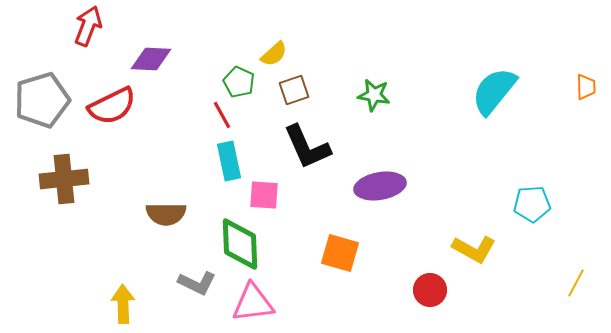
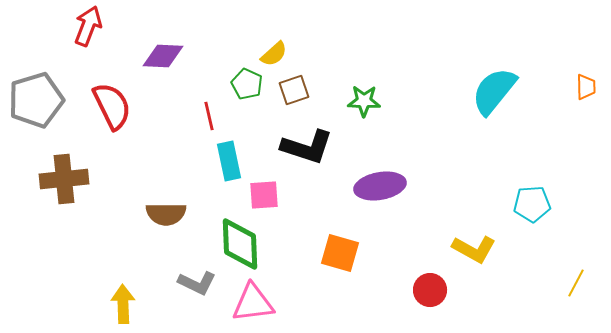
purple diamond: moved 12 px right, 3 px up
green pentagon: moved 8 px right, 2 px down
green star: moved 10 px left, 6 px down; rotated 8 degrees counterclockwise
gray pentagon: moved 6 px left
red semicircle: rotated 90 degrees counterclockwise
red line: moved 13 px left, 1 px down; rotated 16 degrees clockwise
black L-shape: rotated 48 degrees counterclockwise
pink square: rotated 8 degrees counterclockwise
